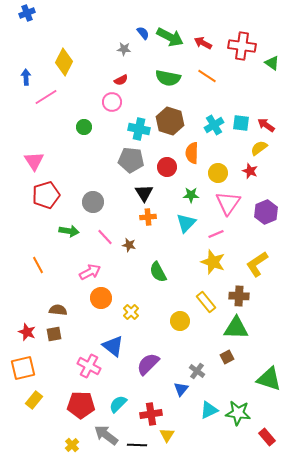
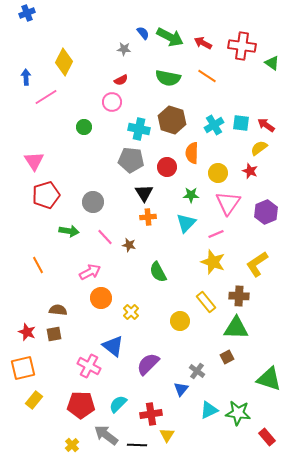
brown hexagon at (170, 121): moved 2 px right, 1 px up
